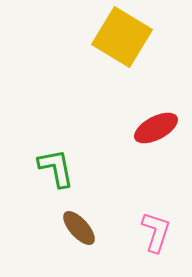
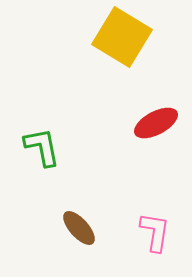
red ellipse: moved 5 px up
green L-shape: moved 14 px left, 21 px up
pink L-shape: moved 1 px left; rotated 9 degrees counterclockwise
